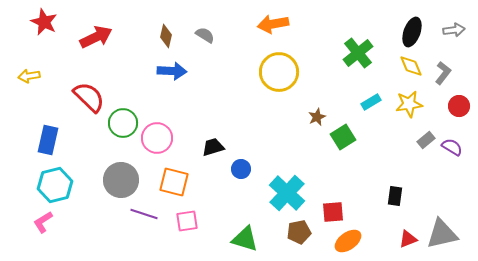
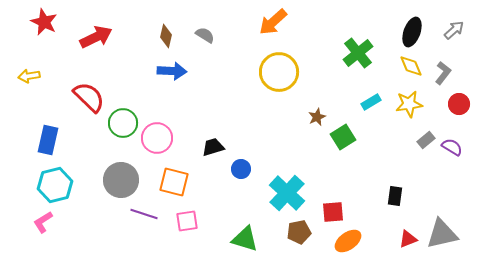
orange arrow: moved 2 px up; rotated 32 degrees counterclockwise
gray arrow: rotated 35 degrees counterclockwise
red circle: moved 2 px up
